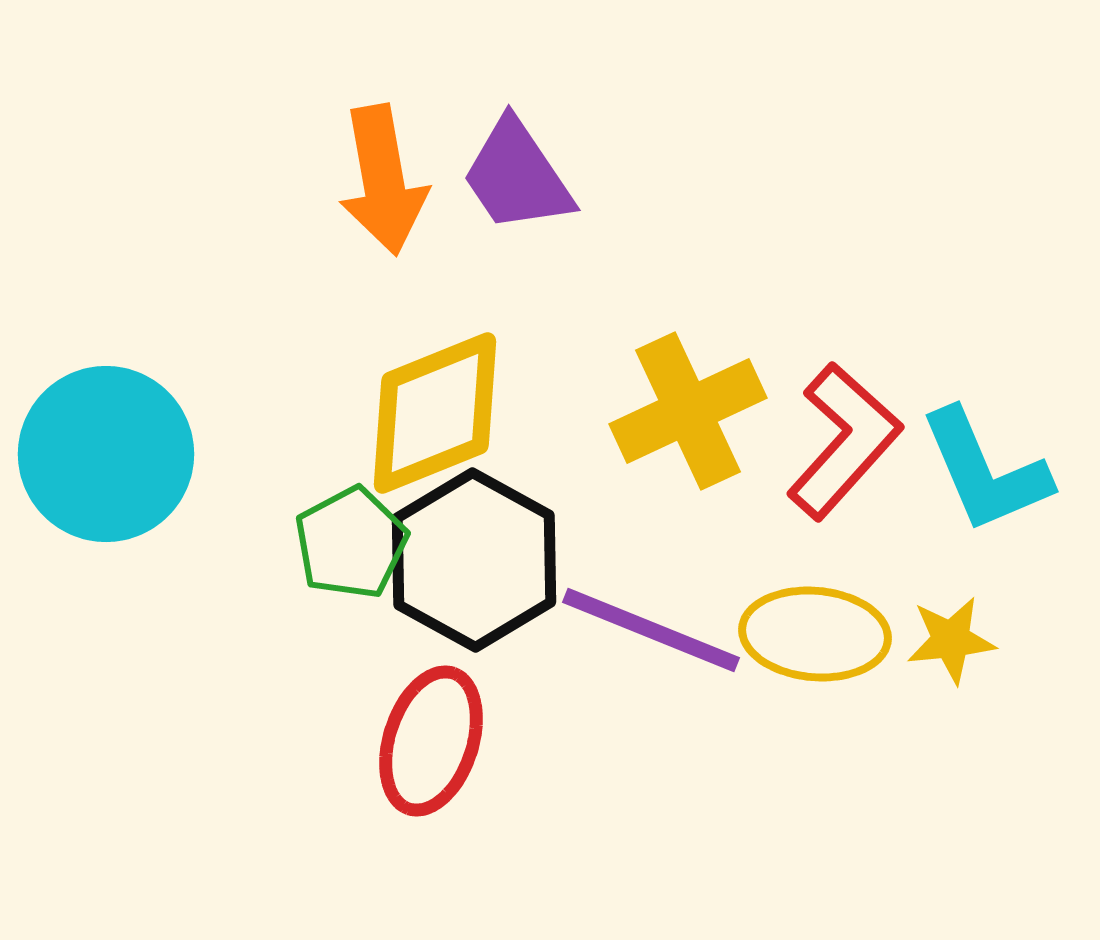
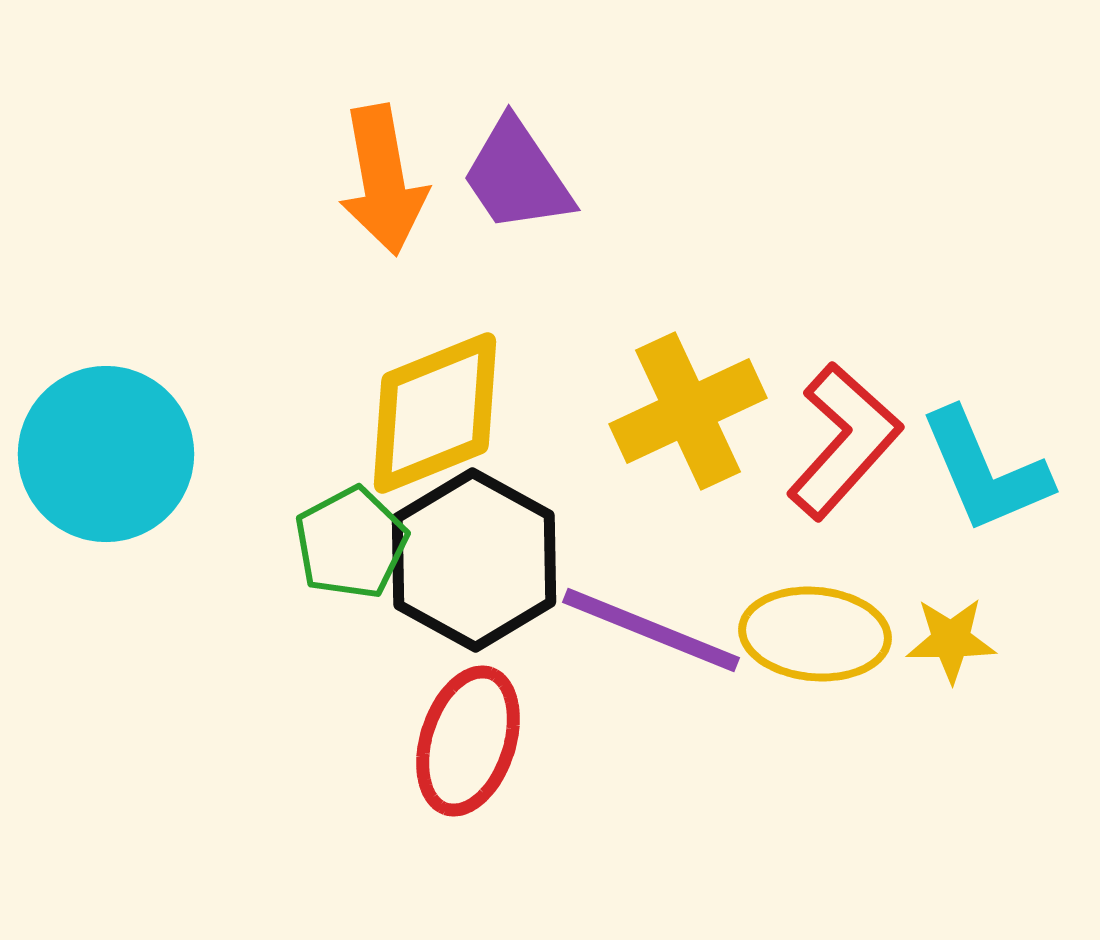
yellow star: rotated 6 degrees clockwise
red ellipse: moved 37 px right
